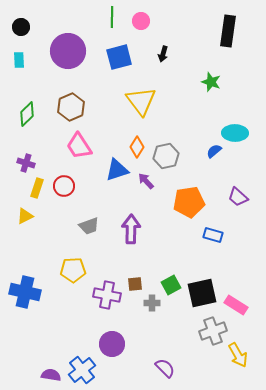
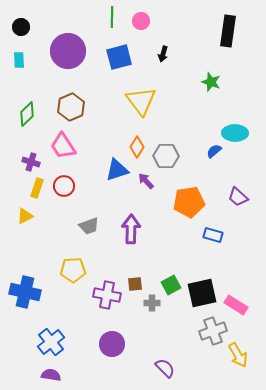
pink trapezoid at (79, 146): moved 16 px left
gray hexagon at (166, 156): rotated 15 degrees clockwise
purple cross at (26, 163): moved 5 px right, 1 px up
blue cross at (82, 370): moved 31 px left, 28 px up
